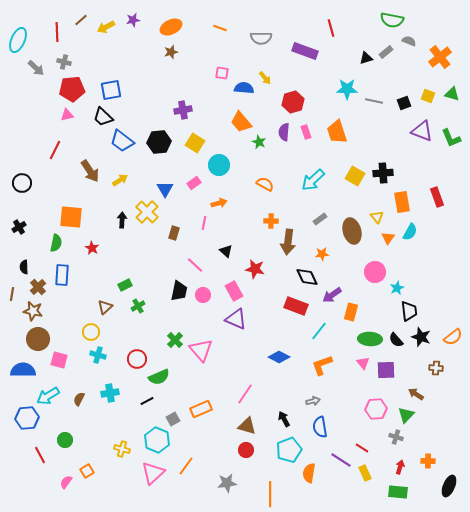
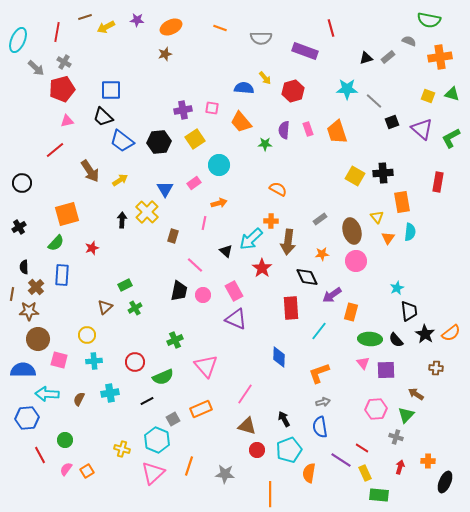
brown line at (81, 20): moved 4 px right, 3 px up; rotated 24 degrees clockwise
purple star at (133, 20): moved 4 px right; rotated 16 degrees clockwise
green semicircle at (392, 20): moved 37 px right
red line at (57, 32): rotated 12 degrees clockwise
brown star at (171, 52): moved 6 px left, 2 px down
gray rectangle at (386, 52): moved 2 px right, 5 px down
orange cross at (440, 57): rotated 30 degrees clockwise
gray cross at (64, 62): rotated 16 degrees clockwise
pink square at (222, 73): moved 10 px left, 35 px down
red pentagon at (72, 89): moved 10 px left; rotated 10 degrees counterclockwise
blue square at (111, 90): rotated 10 degrees clockwise
gray line at (374, 101): rotated 30 degrees clockwise
red hexagon at (293, 102): moved 11 px up
black square at (404, 103): moved 12 px left, 19 px down
pink triangle at (67, 115): moved 6 px down
purple triangle at (422, 131): moved 2 px up; rotated 20 degrees clockwise
purple semicircle at (284, 132): moved 2 px up
pink rectangle at (306, 132): moved 2 px right, 3 px up
green L-shape at (451, 138): rotated 85 degrees clockwise
green star at (259, 142): moved 6 px right, 2 px down; rotated 24 degrees counterclockwise
yellow square at (195, 143): moved 4 px up; rotated 24 degrees clockwise
red line at (55, 150): rotated 24 degrees clockwise
cyan arrow at (313, 180): moved 62 px left, 59 px down
orange semicircle at (265, 184): moved 13 px right, 5 px down
red rectangle at (437, 197): moved 1 px right, 15 px up; rotated 30 degrees clockwise
orange square at (71, 217): moved 4 px left, 3 px up; rotated 20 degrees counterclockwise
cyan semicircle at (410, 232): rotated 24 degrees counterclockwise
brown rectangle at (174, 233): moved 1 px left, 3 px down
green semicircle at (56, 243): rotated 30 degrees clockwise
red star at (92, 248): rotated 24 degrees clockwise
red star at (255, 269): moved 7 px right, 1 px up; rotated 24 degrees clockwise
pink circle at (375, 272): moved 19 px left, 11 px up
brown cross at (38, 287): moved 2 px left
green cross at (138, 306): moved 3 px left, 2 px down
red rectangle at (296, 306): moved 5 px left, 2 px down; rotated 65 degrees clockwise
brown star at (33, 311): moved 4 px left; rotated 12 degrees counterclockwise
yellow circle at (91, 332): moved 4 px left, 3 px down
black star at (421, 337): moved 4 px right, 3 px up; rotated 12 degrees clockwise
orange semicircle at (453, 337): moved 2 px left, 4 px up
green cross at (175, 340): rotated 21 degrees clockwise
pink triangle at (201, 350): moved 5 px right, 16 px down
cyan cross at (98, 355): moved 4 px left, 6 px down; rotated 21 degrees counterclockwise
blue diamond at (279, 357): rotated 65 degrees clockwise
red circle at (137, 359): moved 2 px left, 3 px down
orange L-shape at (322, 365): moved 3 px left, 8 px down
green semicircle at (159, 377): moved 4 px right
cyan arrow at (48, 396): moved 1 px left, 2 px up; rotated 35 degrees clockwise
gray arrow at (313, 401): moved 10 px right, 1 px down
red circle at (246, 450): moved 11 px right
orange line at (186, 466): moved 3 px right; rotated 18 degrees counterclockwise
pink semicircle at (66, 482): moved 13 px up
gray star at (227, 483): moved 2 px left, 9 px up; rotated 12 degrees clockwise
black ellipse at (449, 486): moved 4 px left, 4 px up
green rectangle at (398, 492): moved 19 px left, 3 px down
